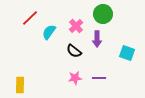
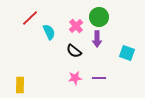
green circle: moved 4 px left, 3 px down
cyan semicircle: rotated 119 degrees clockwise
